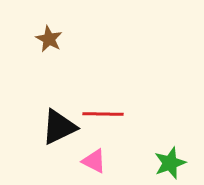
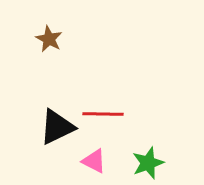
black triangle: moved 2 px left
green star: moved 22 px left
